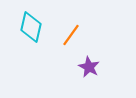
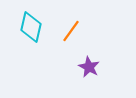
orange line: moved 4 px up
